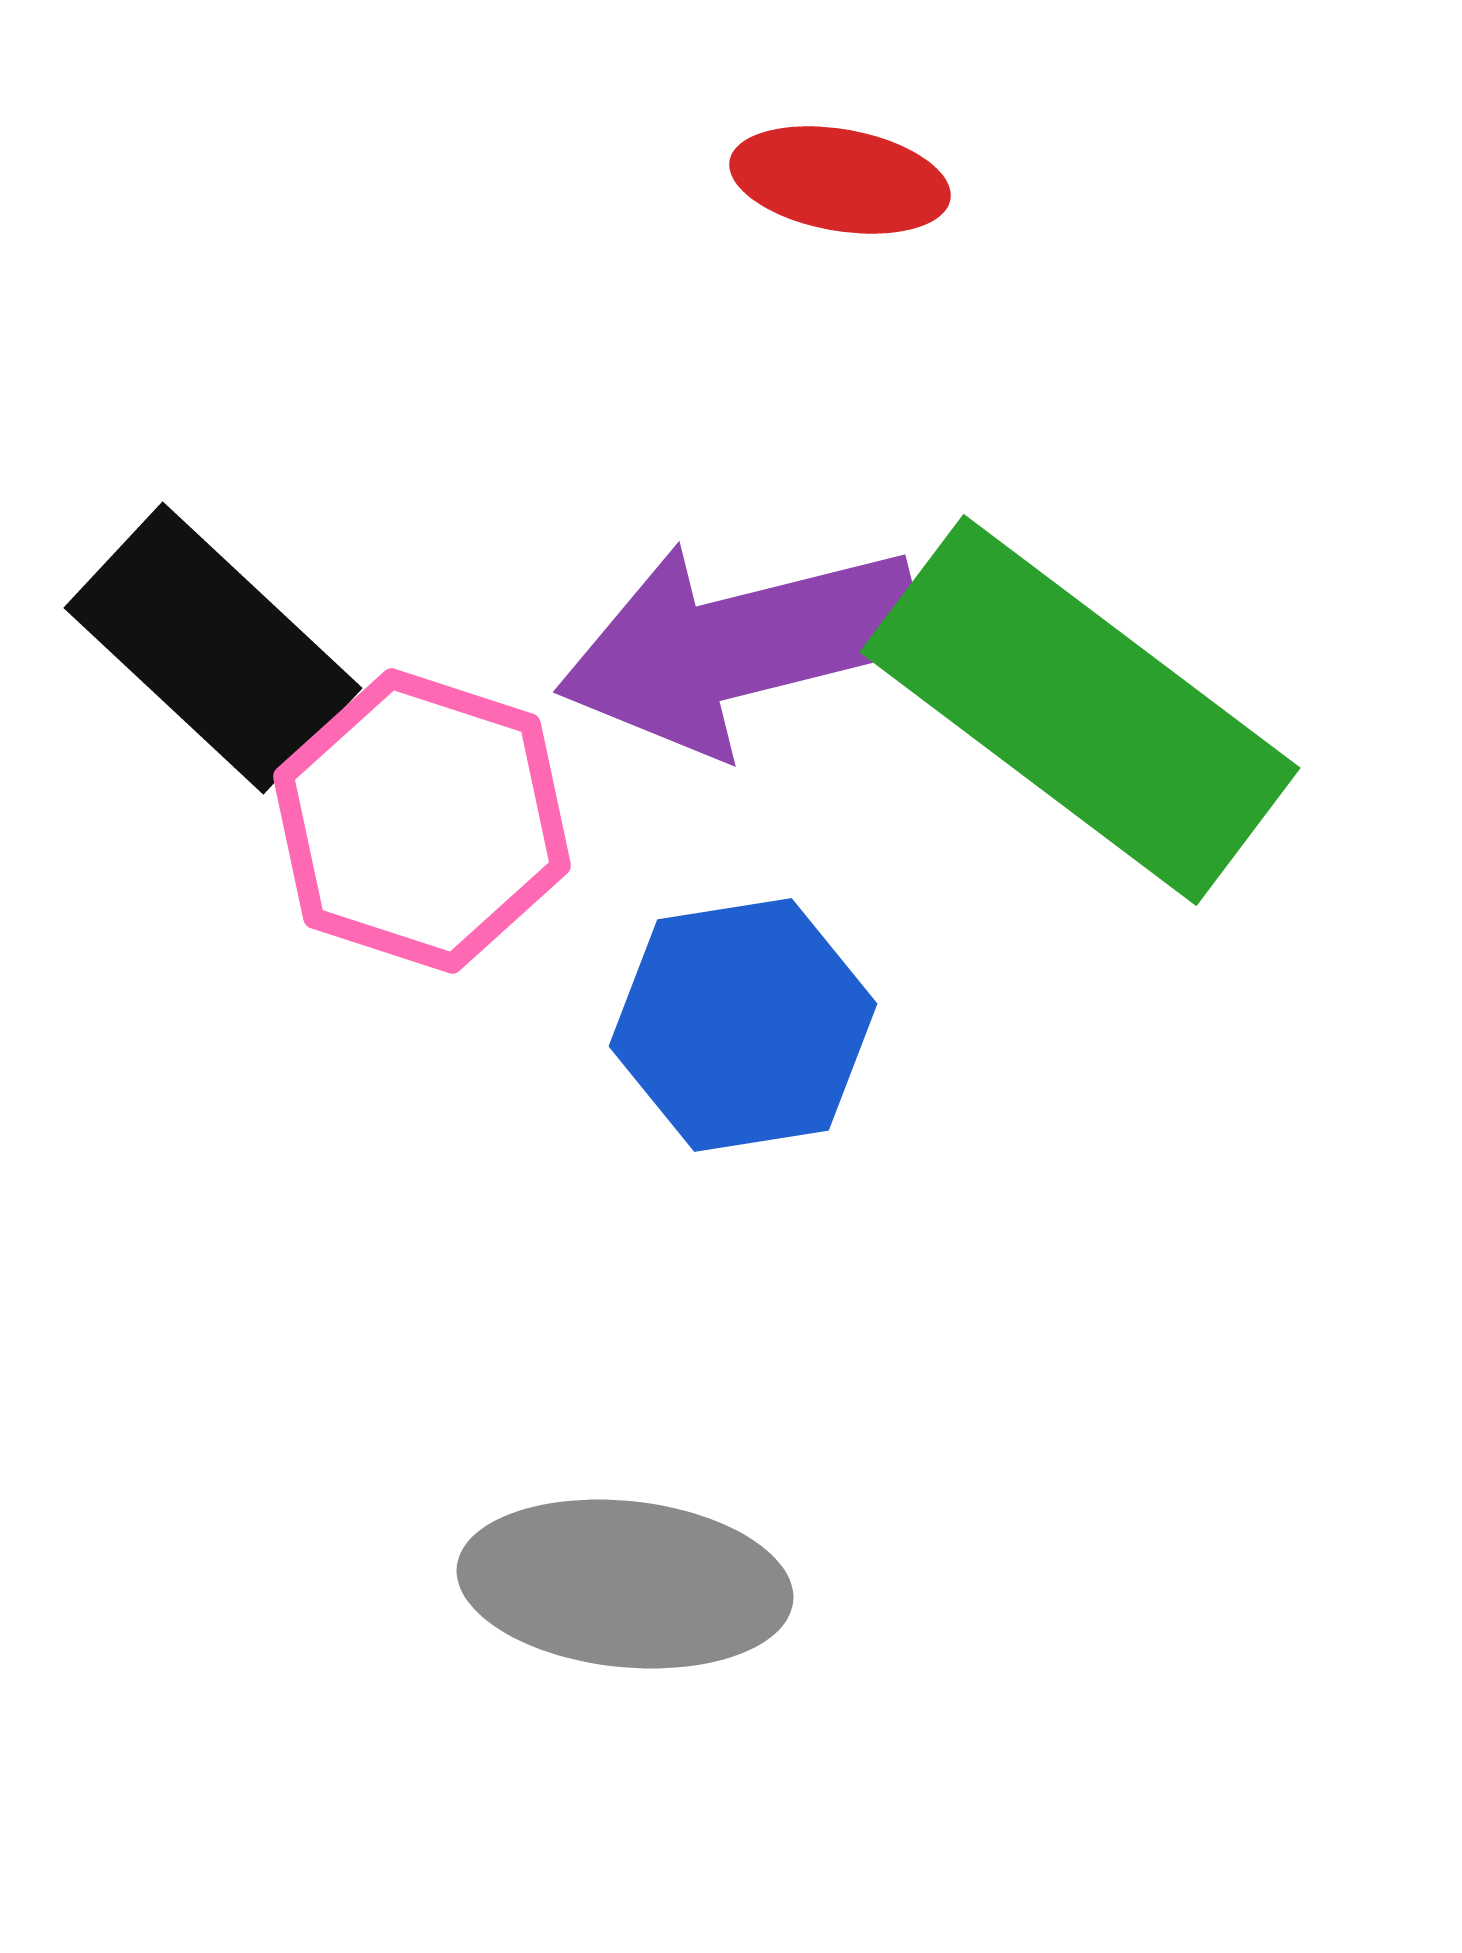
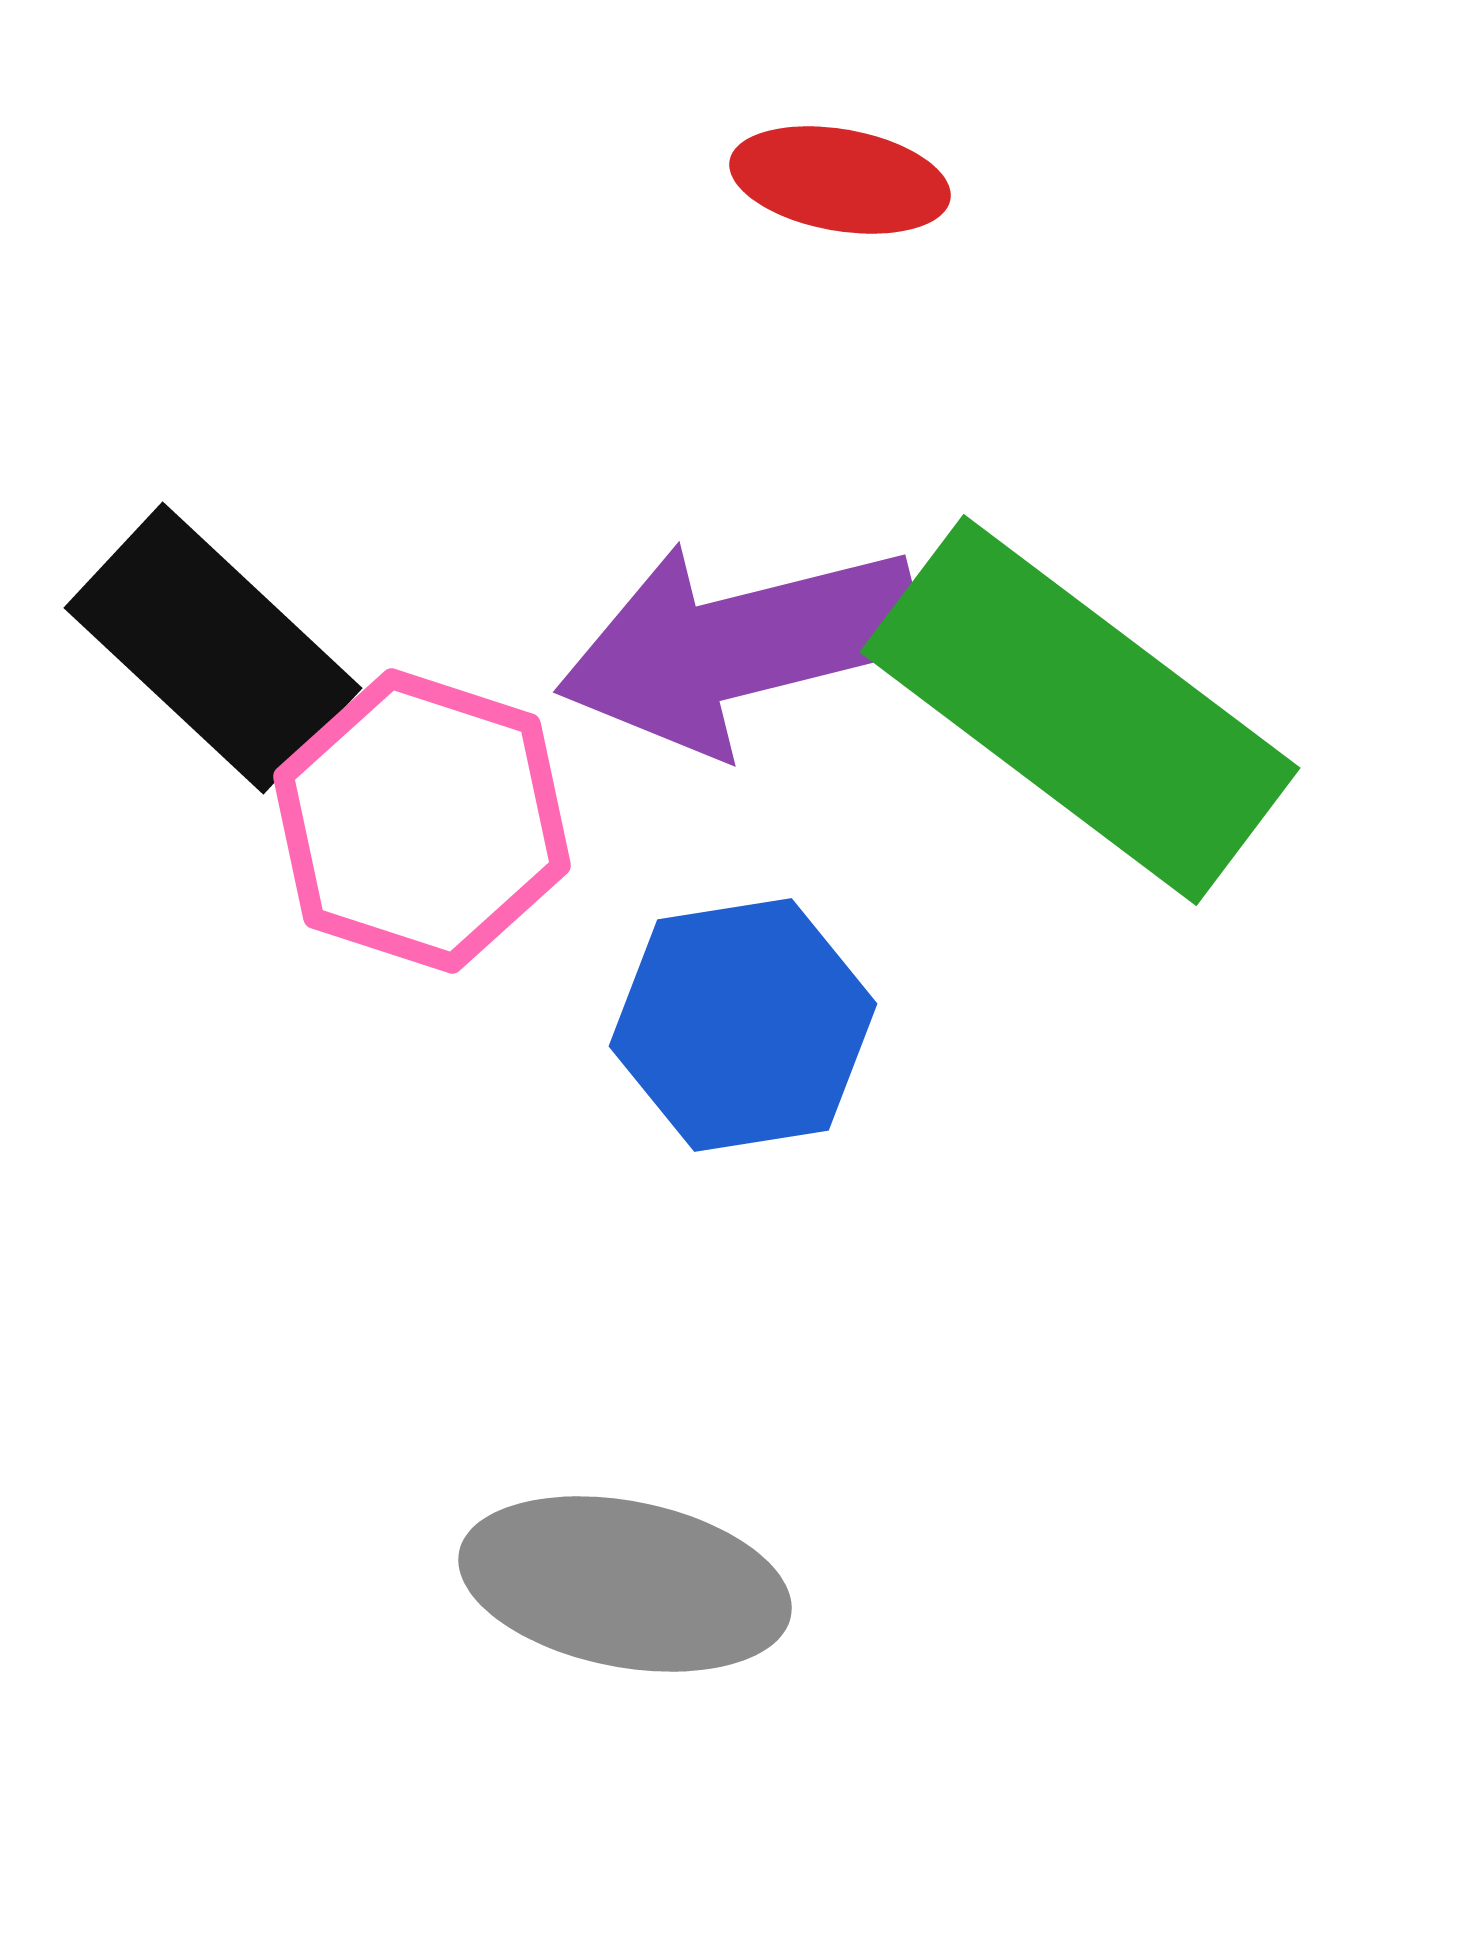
gray ellipse: rotated 5 degrees clockwise
